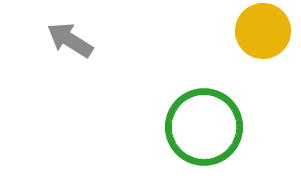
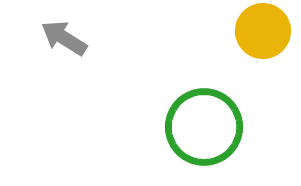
gray arrow: moved 6 px left, 2 px up
